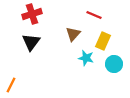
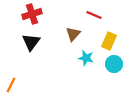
yellow rectangle: moved 6 px right
